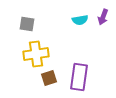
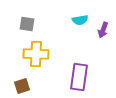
purple arrow: moved 13 px down
yellow cross: rotated 10 degrees clockwise
brown square: moved 27 px left, 8 px down
